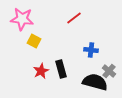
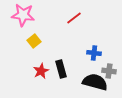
pink star: moved 1 px right, 4 px up
yellow square: rotated 24 degrees clockwise
blue cross: moved 3 px right, 3 px down
gray cross: rotated 32 degrees counterclockwise
